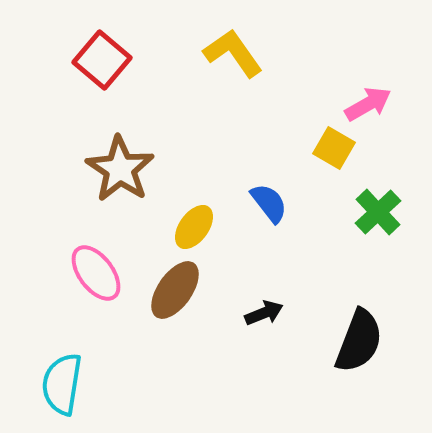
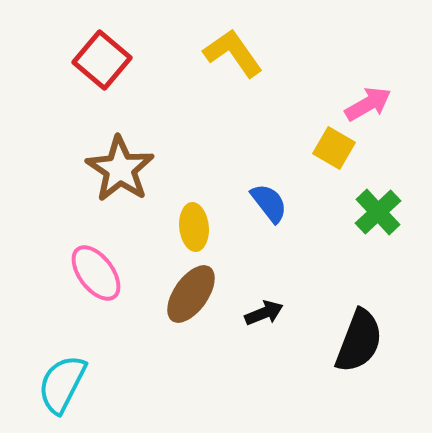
yellow ellipse: rotated 42 degrees counterclockwise
brown ellipse: moved 16 px right, 4 px down
cyan semicircle: rotated 18 degrees clockwise
